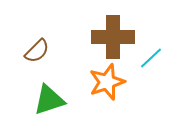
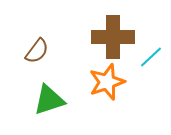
brown semicircle: rotated 8 degrees counterclockwise
cyan line: moved 1 px up
